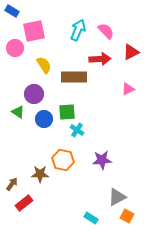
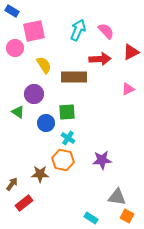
blue circle: moved 2 px right, 4 px down
cyan cross: moved 9 px left, 8 px down
gray triangle: rotated 36 degrees clockwise
